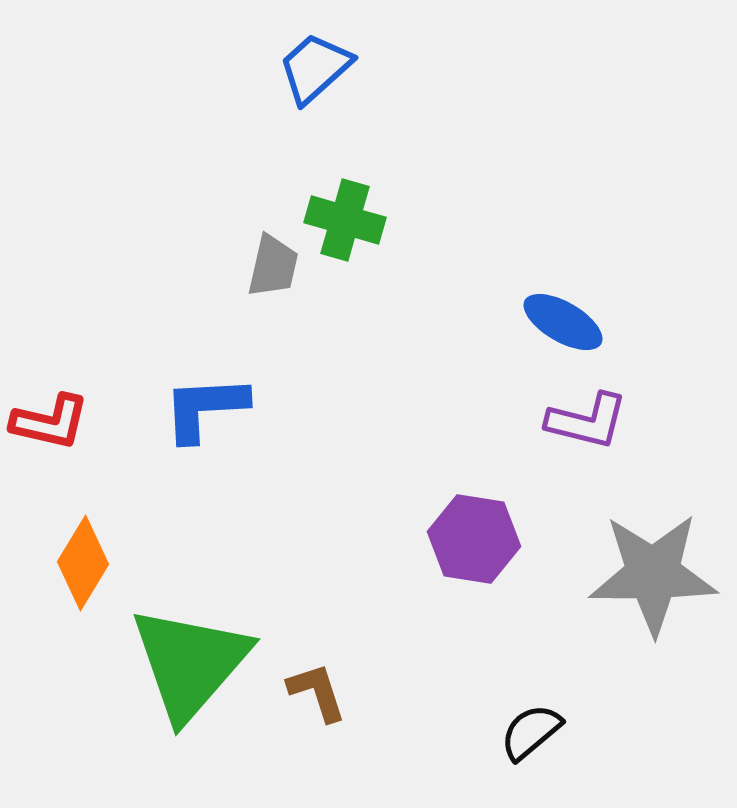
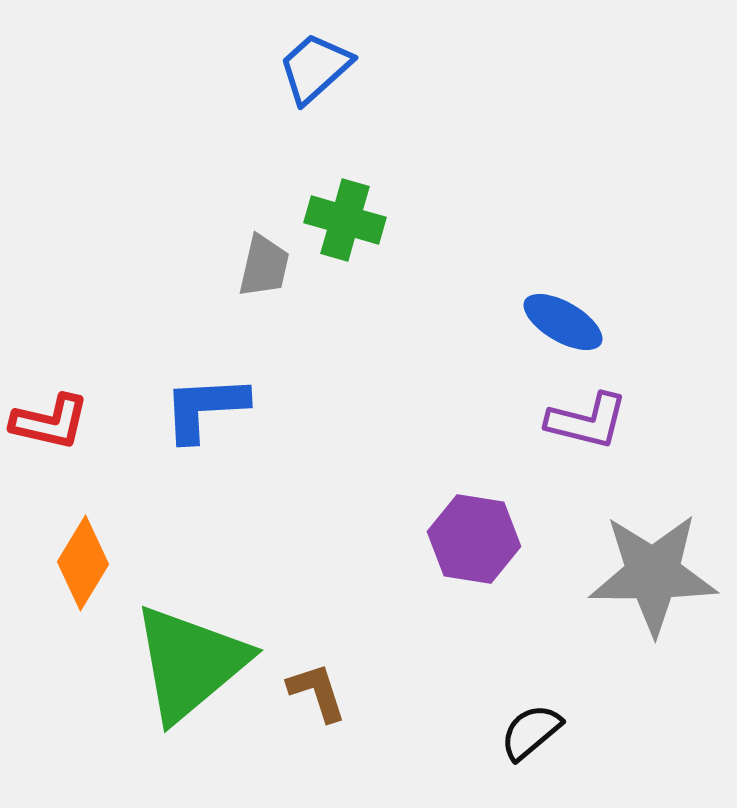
gray trapezoid: moved 9 px left
green triangle: rotated 9 degrees clockwise
